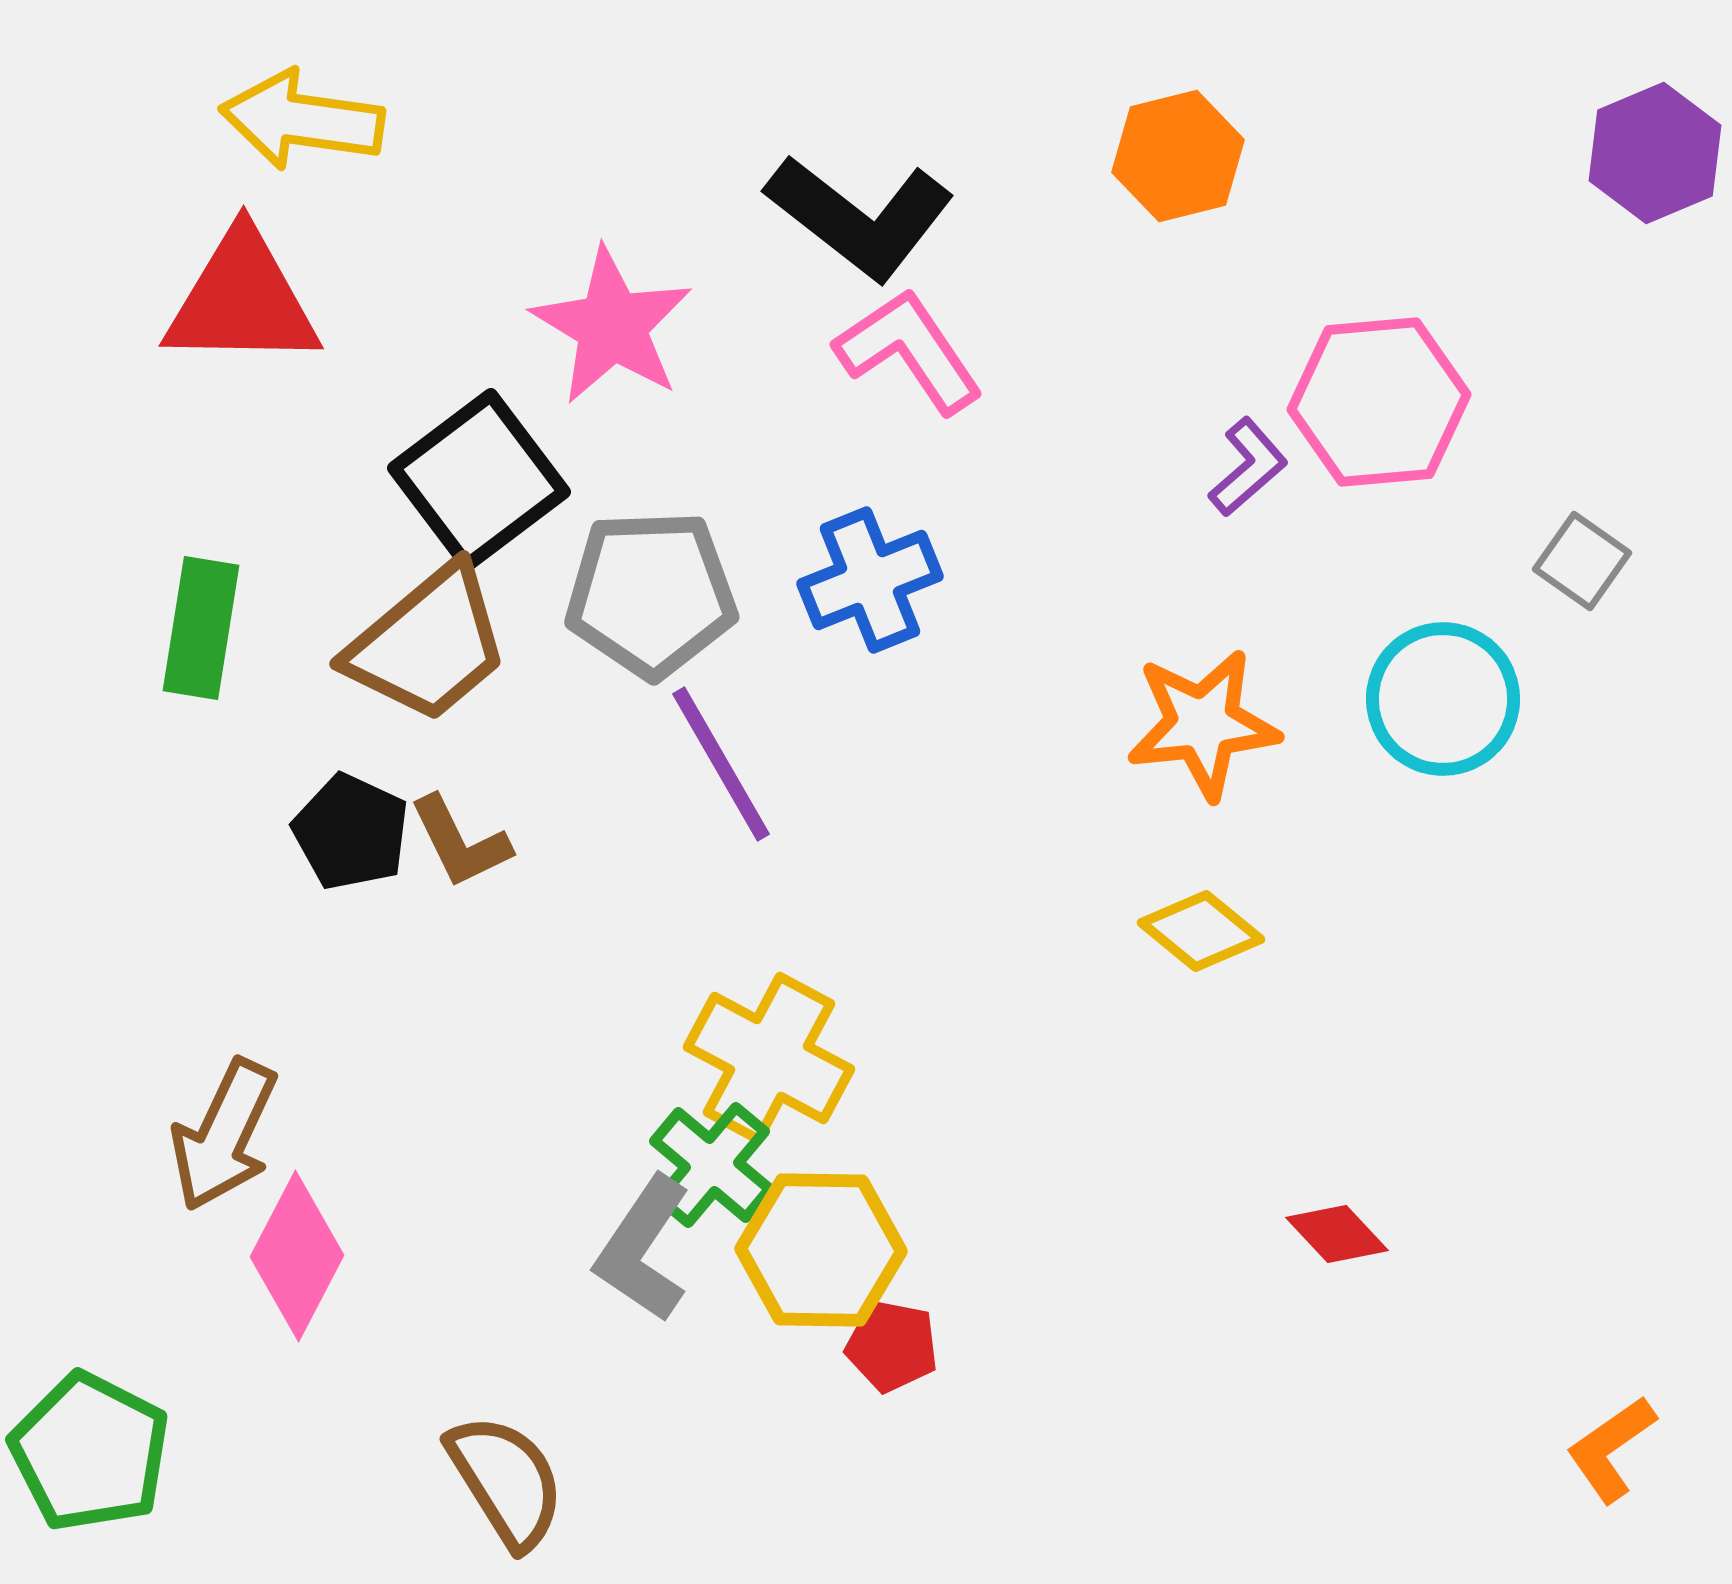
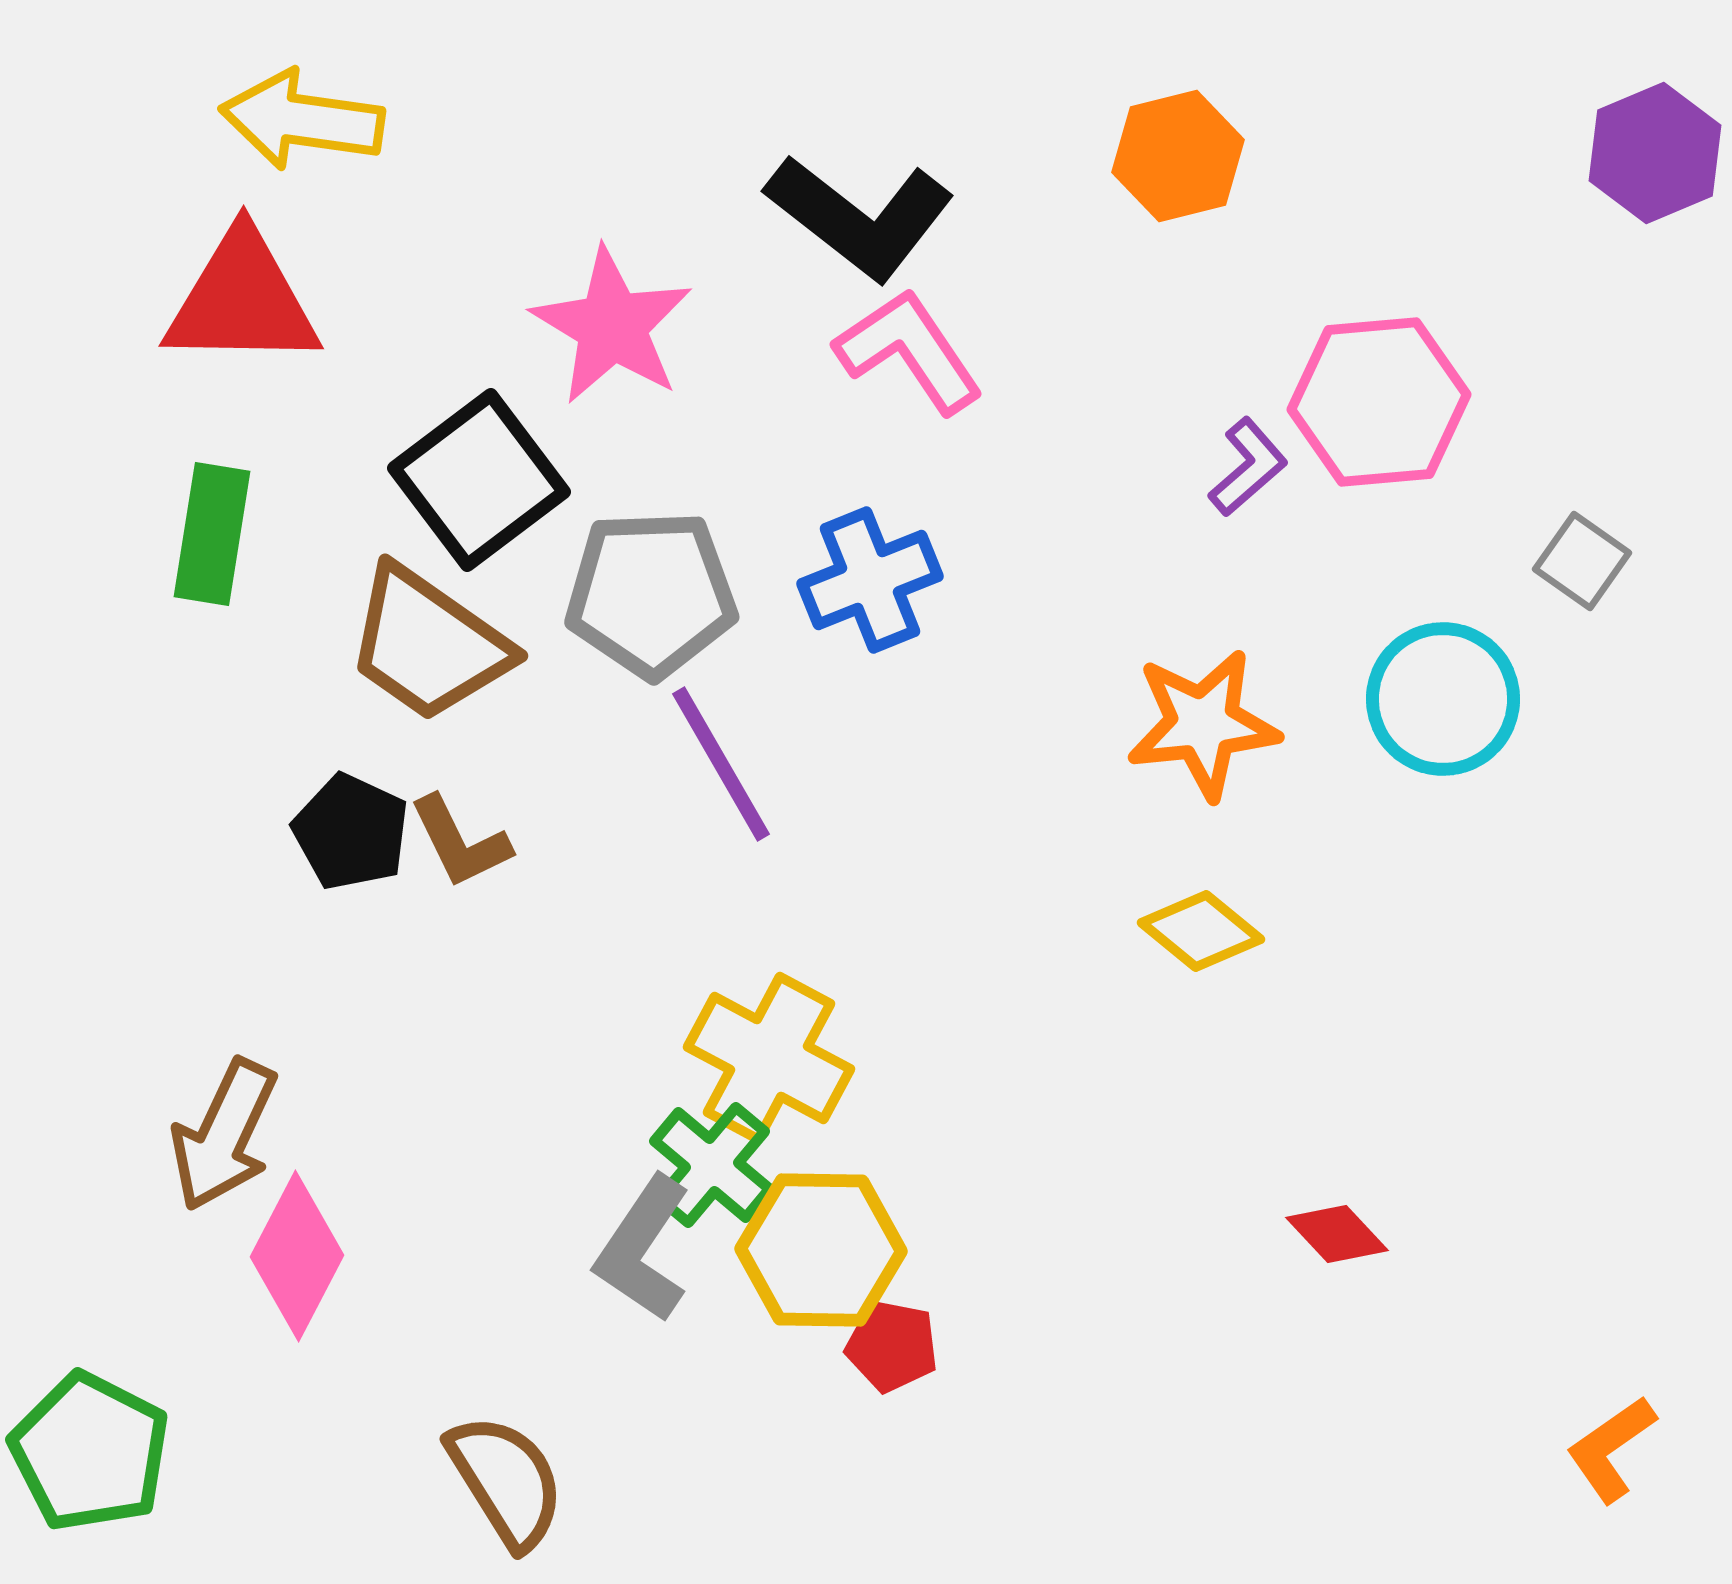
green rectangle: moved 11 px right, 94 px up
brown trapezoid: rotated 75 degrees clockwise
